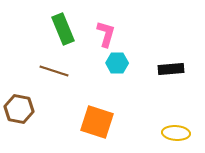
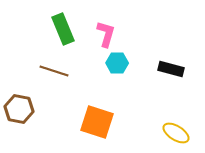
black rectangle: rotated 20 degrees clockwise
yellow ellipse: rotated 28 degrees clockwise
